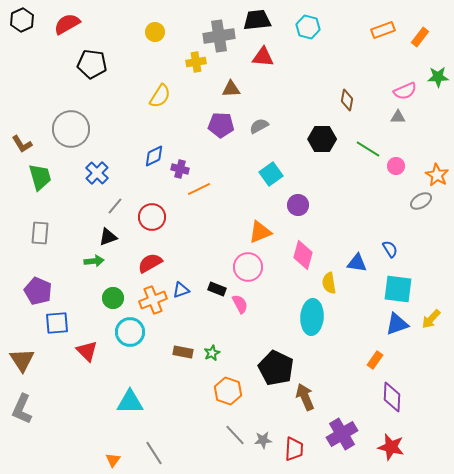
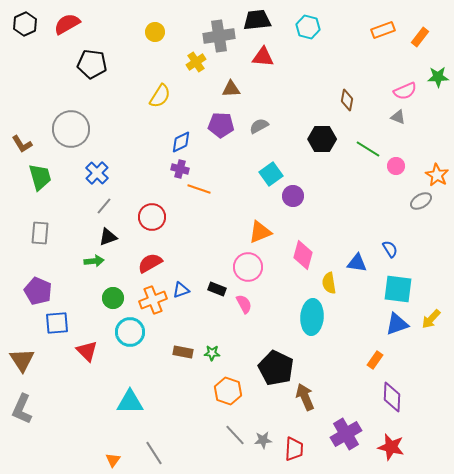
black hexagon at (22, 20): moved 3 px right, 4 px down
yellow cross at (196, 62): rotated 24 degrees counterclockwise
gray triangle at (398, 117): rotated 21 degrees clockwise
blue diamond at (154, 156): moved 27 px right, 14 px up
orange line at (199, 189): rotated 45 degrees clockwise
purple circle at (298, 205): moved 5 px left, 9 px up
gray line at (115, 206): moved 11 px left
pink semicircle at (240, 304): moved 4 px right
green star at (212, 353): rotated 28 degrees clockwise
purple cross at (342, 434): moved 4 px right
